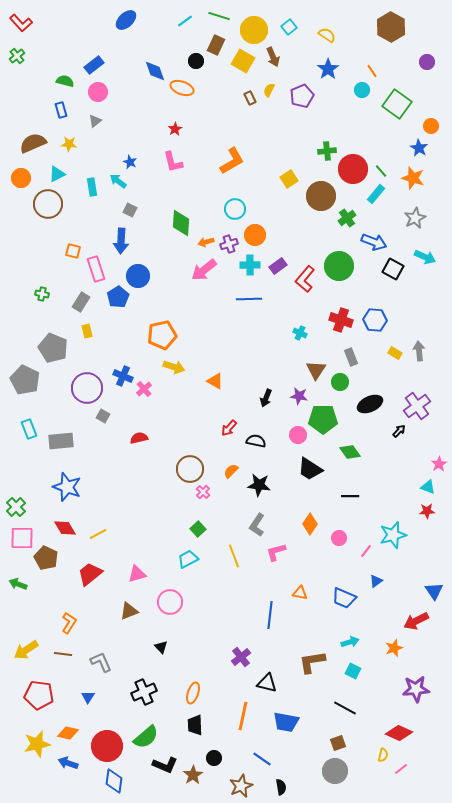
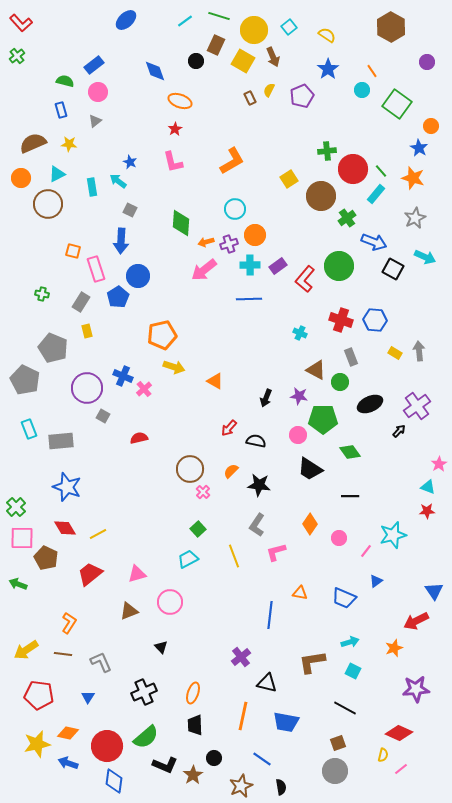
orange ellipse at (182, 88): moved 2 px left, 13 px down
brown triangle at (316, 370): rotated 35 degrees counterclockwise
